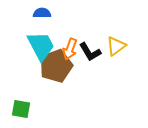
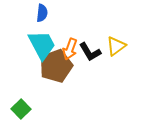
blue semicircle: rotated 96 degrees clockwise
cyan trapezoid: moved 1 px right, 1 px up
green square: rotated 36 degrees clockwise
